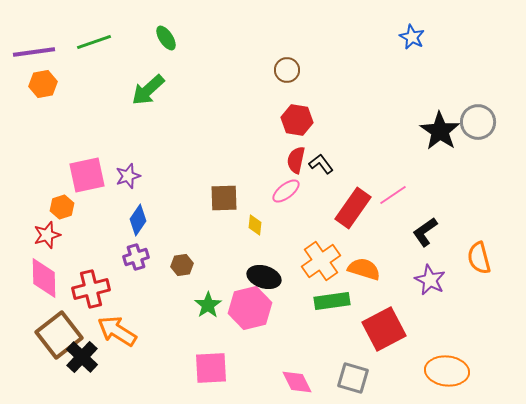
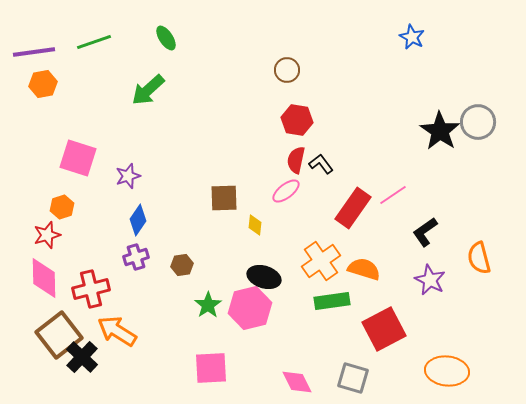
pink square at (87, 175): moved 9 px left, 17 px up; rotated 30 degrees clockwise
